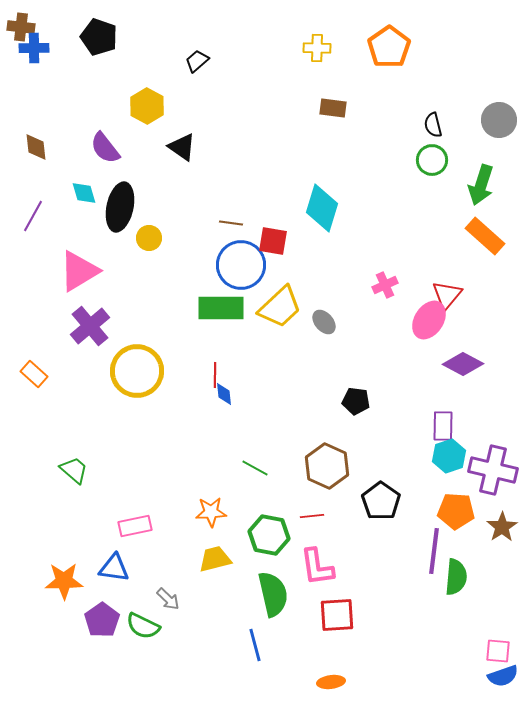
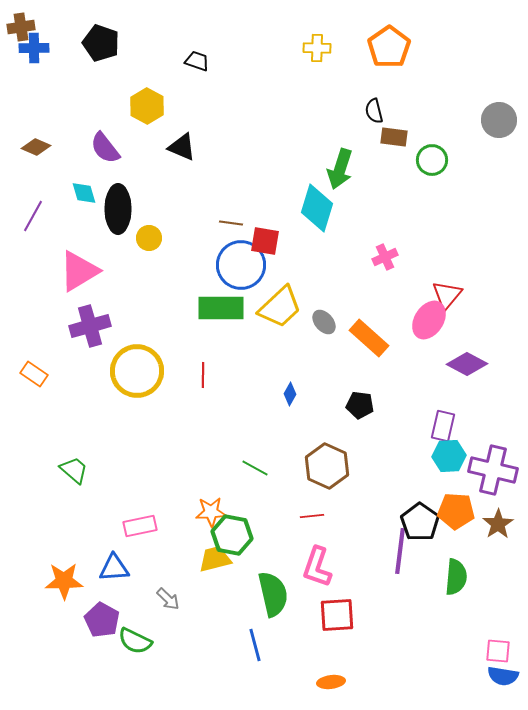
brown cross at (21, 27): rotated 16 degrees counterclockwise
black pentagon at (99, 37): moved 2 px right, 6 px down
black trapezoid at (197, 61): rotated 60 degrees clockwise
brown rectangle at (333, 108): moved 61 px right, 29 px down
black semicircle at (433, 125): moved 59 px left, 14 px up
brown diamond at (36, 147): rotated 60 degrees counterclockwise
black triangle at (182, 147): rotated 12 degrees counterclockwise
green arrow at (481, 185): moved 141 px left, 16 px up
black ellipse at (120, 207): moved 2 px left, 2 px down; rotated 12 degrees counterclockwise
cyan diamond at (322, 208): moved 5 px left
orange rectangle at (485, 236): moved 116 px left, 102 px down
red square at (273, 241): moved 8 px left
pink cross at (385, 285): moved 28 px up
purple cross at (90, 326): rotated 24 degrees clockwise
purple diamond at (463, 364): moved 4 px right
orange rectangle at (34, 374): rotated 8 degrees counterclockwise
red line at (215, 375): moved 12 px left
blue diamond at (224, 394): moved 66 px right; rotated 35 degrees clockwise
black pentagon at (356, 401): moved 4 px right, 4 px down
purple rectangle at (443, 426): rotated 12 degrees clockwise
cyan hexagon at (449, 456): rotated 16 degrees clockwise
black pentagon at (381, 501): moved 39 px right, 21 px down
pink rectangle at (135, 526): moved 5 px right
brown star at (502, 527): moved 4 px left, 3 px up
green hexagon at (269, 535): moved 37 px left
purple line at (434, 551): moved 34 px left
pink L-shape at (317, 567): rotated 27 degrees clockwise
blue triangle at (114, 568): rotated 12 degrees counterclockwise
purple pentagon at (102, 620): rotated 8 degrees counterclockwise
green semicircle at (143, 626): moved 8 px left, 15 px down
blue semicircle at (503, 676): rotated 28 degrees clockwise
